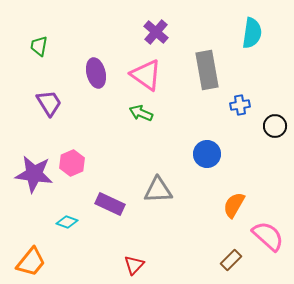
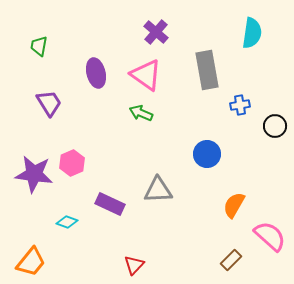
pink semicircle: moved 2 px right
